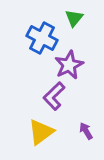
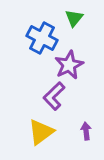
purple arrow: rotated 24 degrees clockwise
